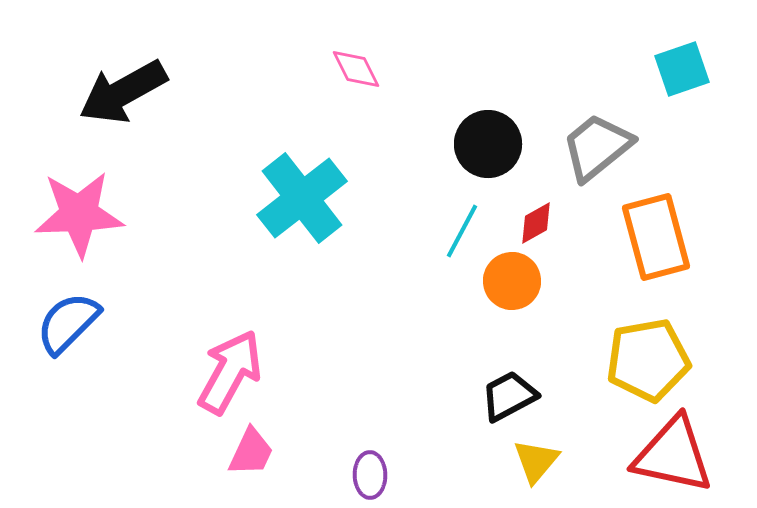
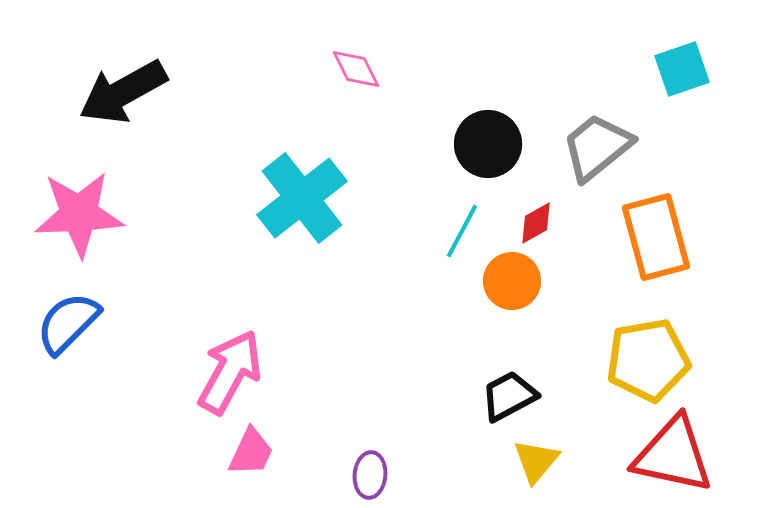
purple ellipse: rotated 6 degrees clockwise
